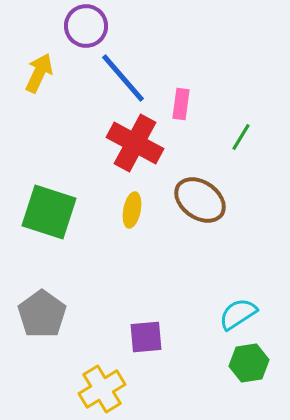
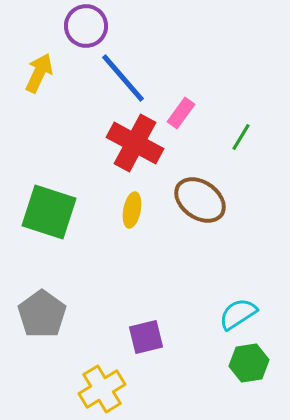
pink rectangle: moved 9 px down; rotated 28 degrees clockwise
purple square: rotated 9 degrees counterclockwise
